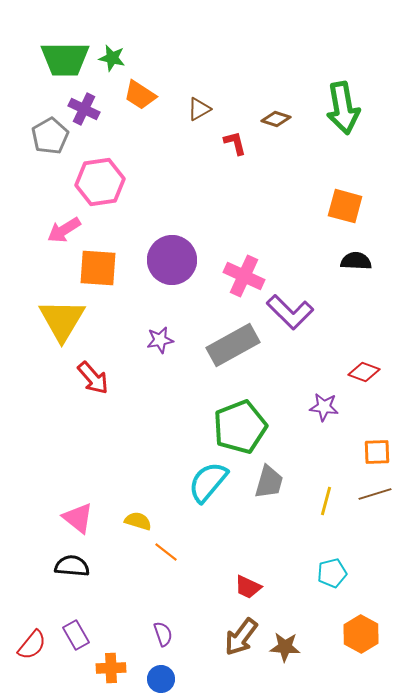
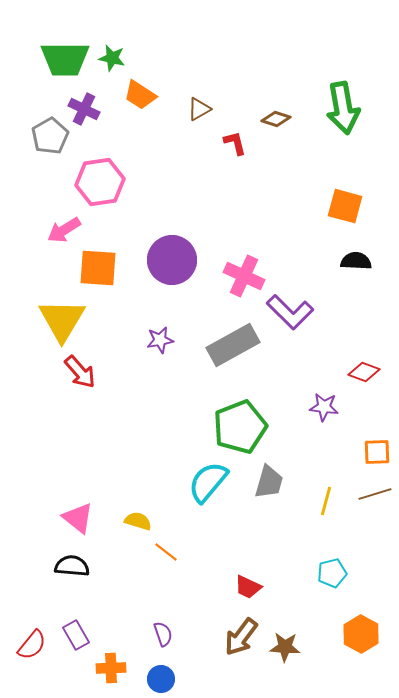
red arrow at (93, 378): moved 13 px left, 6 px up
